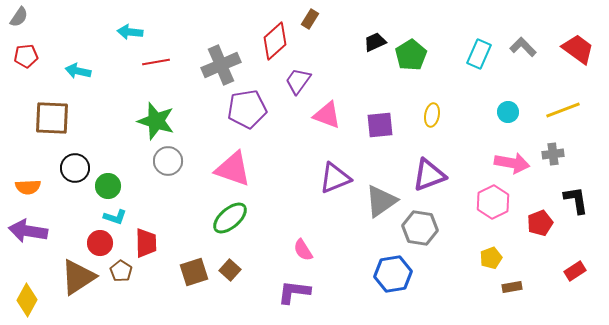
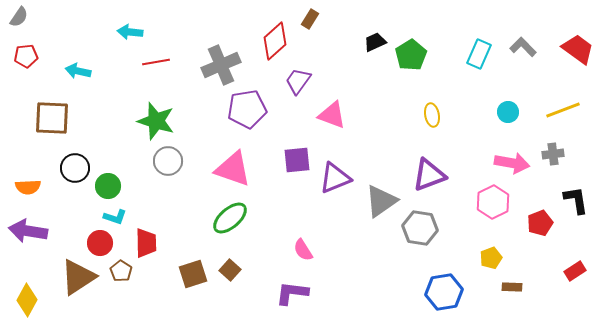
pink triangle at (327, 115): moved 5 px right
yellow ellipse at (432, 115): rotated 20 degrees counterclockwise
purple square at (380, 125): moved 83 px left, 35 px down
brown square at (194, 272): moved 1 px left, 2 px down
blue hexagon at (393, 274): moved 51 px right, 18 px down
brown rectangle at (512, 287): rotated 12 degrees clockwise
purple L-shape at (294, 292): moved 2 px left, 1 px down
